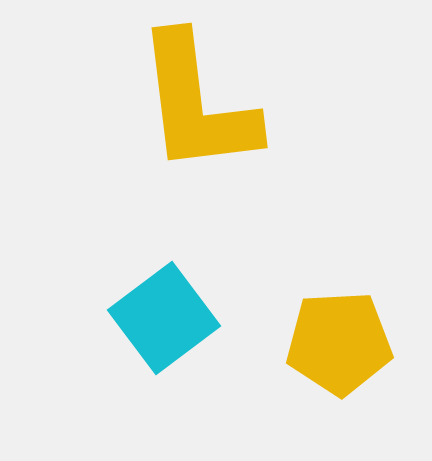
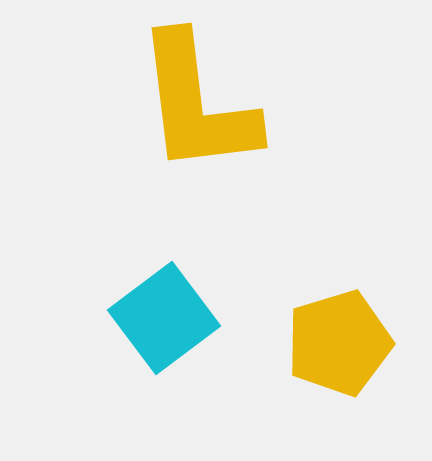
yellow pentagon: rotated 14 degrees counterclockwise
